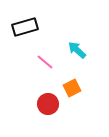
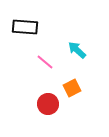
black rectangle: rotated 20 degrees clockwise
